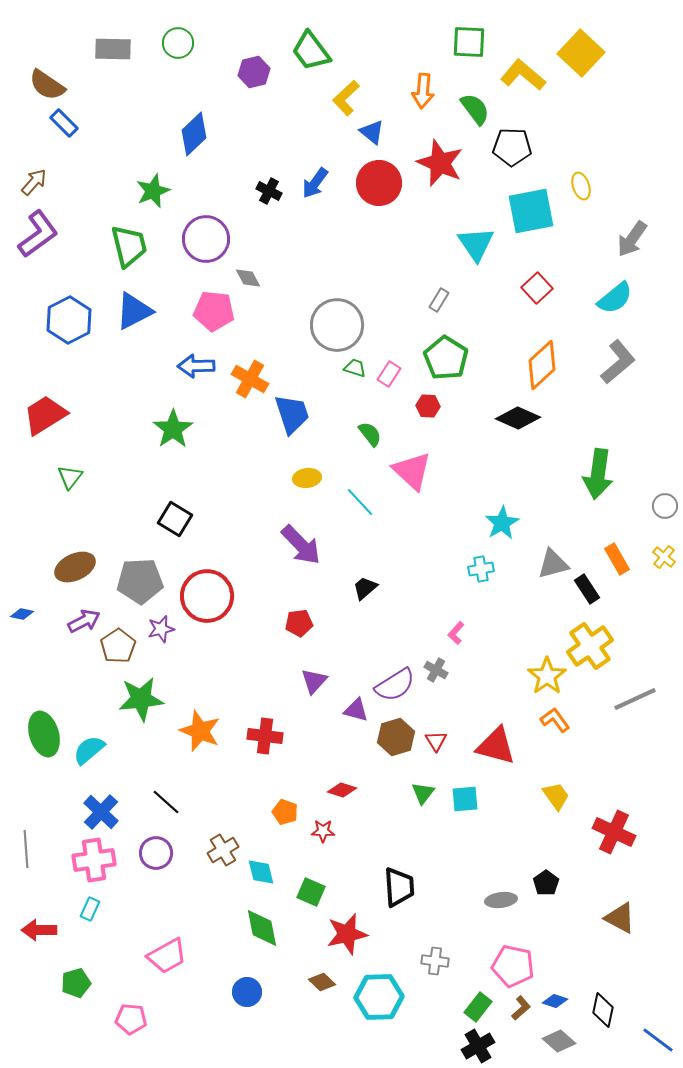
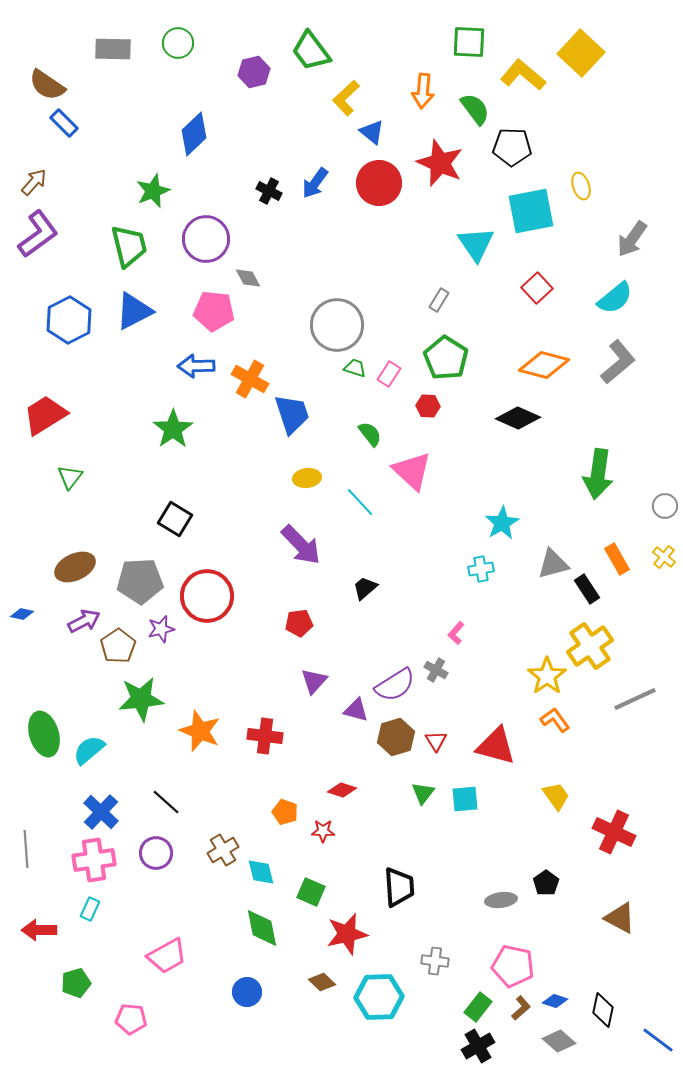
orange diamond at (542, 365): moved 2 px right; rotated 57 degrees clockwise
